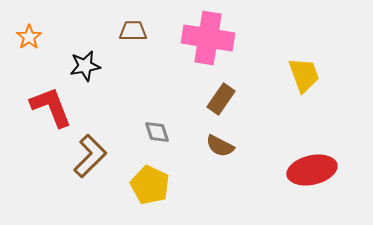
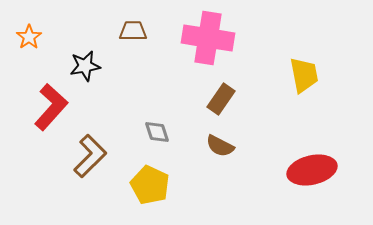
yellow trapezoid: rotated 9 degrees clockwise
red L-shape: rotated 63 degrees clockwise
